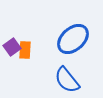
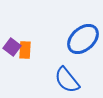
blue ellipse: moved 10 px right
purple square: rotated 18 degrees counterclockwise
